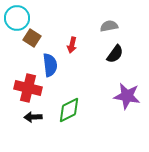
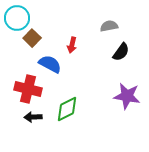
brown square: rotated 12 degrees clockwise
black semicircle: moved 6 px right, 2 px up
blue semicircle: moved 1 px up; rotated 55 degrees counterclockwise
red cross: moved 1 px down
green diamond: moved 2 px left, 1 px up
